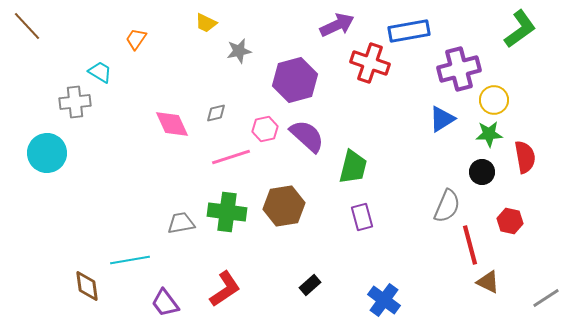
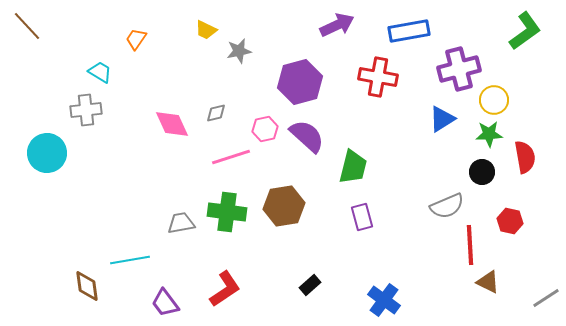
yellow trapezoid: moved 7 px down
green L-shape: moved 5 px right, 2 px down
red cross: moved 8 px right, 14 px down; rotated 9 degrees counterclockwise
purple hexagon: moved 5 px right, 2 px down
gray cross: moved 11 px right, 8 px down
gray semicircle: rotated 44 degrees clockwise
red line: rotated 12 degrees clockwise
